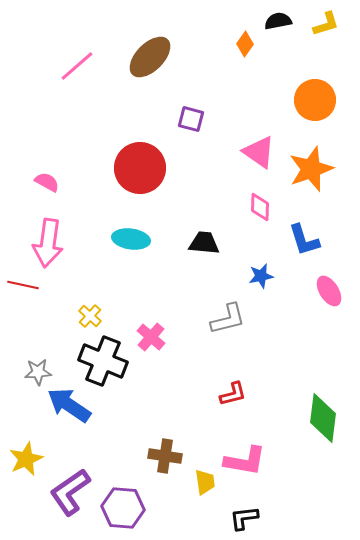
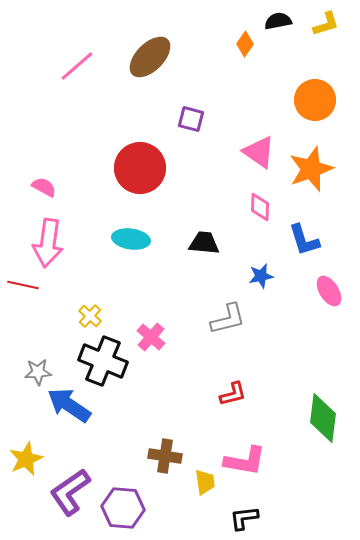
pink semicircle: moved 3 px left, 5 px down
